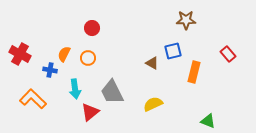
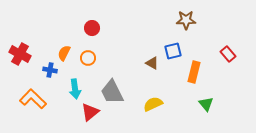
orange semicircle: moved 1 px up
green triangle: moved 2 px left, 17 px up; rotated 28 degrees clockwise
